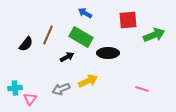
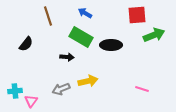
red square: moved 9 px right, 5 px up
brown line: moved 19 px up; rotated 42 degrees counterclockwise
black ellipse: moved 3 px right, 8 px up
black arrow: rotated 32 degrees clockwise
yellow arrow: rotated 12 degrees clockwise
cyan cross: moved 3 px down
pink triangle: moved 1 px right, 2 px down
